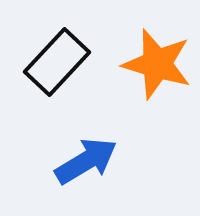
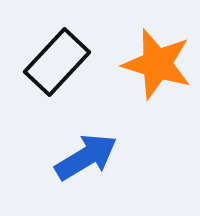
blue arrow: moved 4 px up
